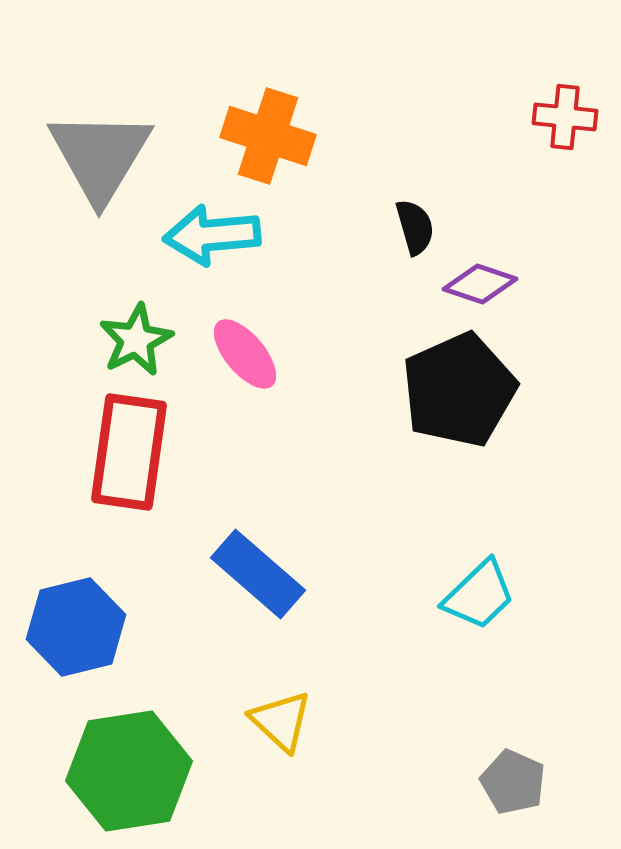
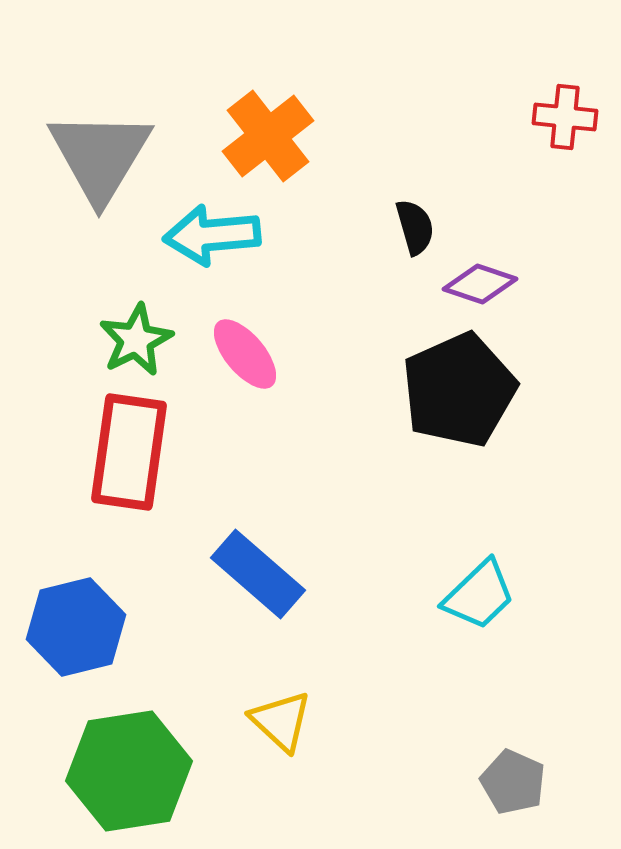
orange cross: rotated 34 degrees clockwise
